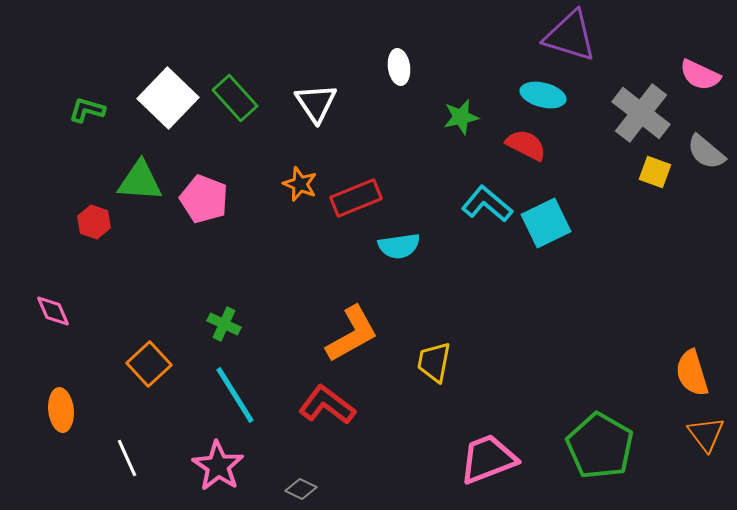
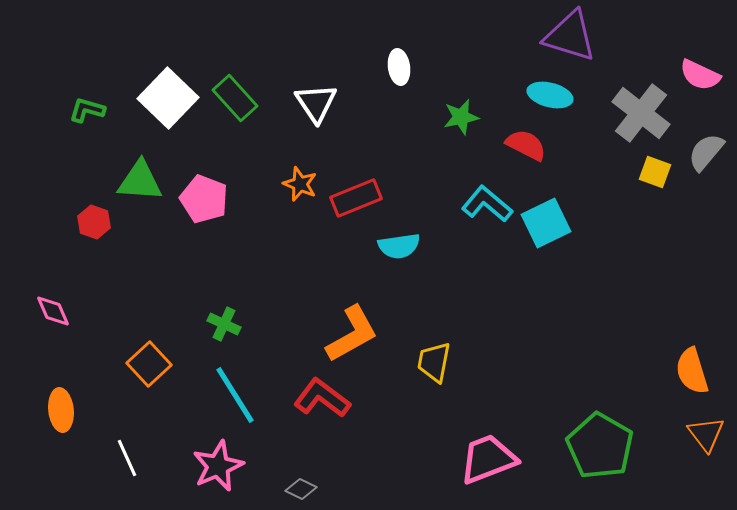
cyan ellipse: moved 7 px right
gray semicircle: rotated 90 degrees clockwise
orange semicircle: moved 2 px up
red L-shape: moved 5 px left, 7 px up
pink star: rotated 15 degrees clockwise
